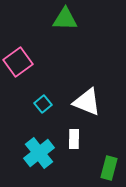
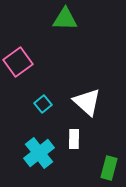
white triangle: rotated 20 degrees clockwise
